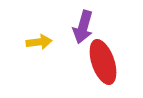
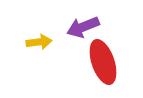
purple arrow: rotated 52 degrees clockwise
